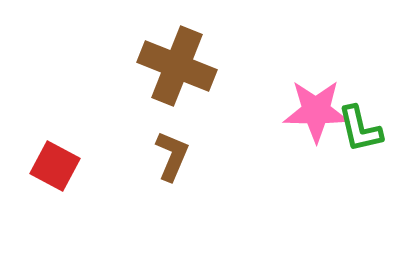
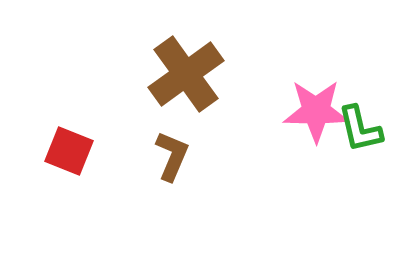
brown cross: moved 9 px right, 8 px down; rotated 32 degrees clockwise
red square: moved 14 px right, 15 px up; rotated 6 degrees counterclockwise
